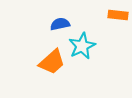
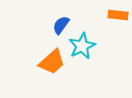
blue semicircle: moved 1 px right, 1 px down; rotated 42 degrees counterclockwise
